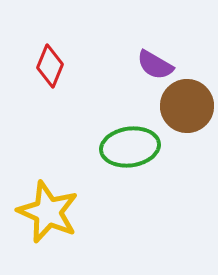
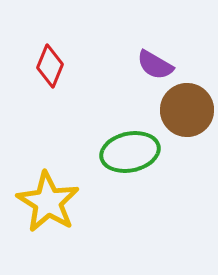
brown circle: moved 4 px down
green ellipse: moved 5 px down; rotated 4 degrees counterclockwise
yellow star: moved 10 px up; rotated 8 degrees clockwise
